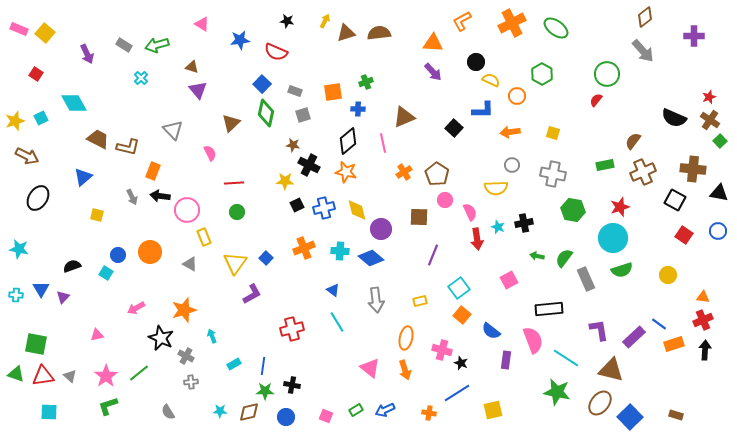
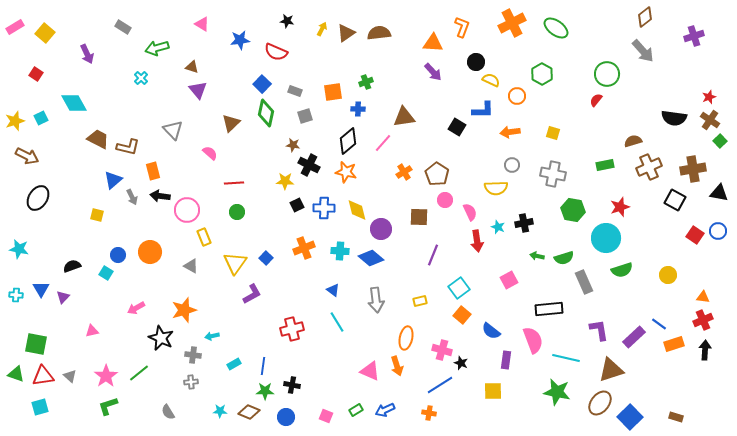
yellow arrow at (325, 21): moved 3 px left, 8 px down
orange L-shape at (462, 21): moved 6 px down; rotated 140 degrees clockwise
pink rectangle at (19, 29): moved 4 px left, 2 px up; rotated 54 degrees counterclockwise
brown triangle at (346, 33): rotated 18 degrees counterclockwise
purple cross at (694, 36): rotated 18 degrees counterclockwise
gray rectangle at (124, 45): moved 1 px left, 18 px up
green arrow at (157, 45): moved 3 px down
gray square at (303, 115): moved 2 px right, 1 px down
brown triangle at (404, 117): rotated 15 degrees clockwise
black semicircle at (674, 118): rotated 15 degrees counterclockwise
black square at (454, 128): moved 3 px right, 1 px up; rotated 12 degrees counterclockwise
brown semicircle at (633, 141): rotated 36 degrees clockwise
pink line at (383, 143): rotated 54 degrees clockwise
pink semicircle at (210, 153): rotated 21 degrees counterclockwise
brown cross at (693, 169): rotated 15 degrees counterclockwise
orange rectangle at (153, 171): rotated 36 degrees counterclockwise
brown cross at (643, 172): moved 6 px right, 5 px up
blue triangle at (83, 177): moved 30 px right, 3 px down
blue cross at (324, 208): rotated 15 degrees clockwise
red square at (684, 235): moved 11 px right
cyan circle at (613, 238): moved 7 px left
red arrow at (477, 239): moved 2 px down
green semicircle at (564, 258): rotated 144 degrees counterclockwise
gray triangle at (190, 264): moved 1 px right, 2 px down
gray rectangle at (586, 279): moved 2 px left, 3 px down
pink triangle at (97, 335): moved 5 px left, 4 px up
cyan arrow at (212, 336): rotated 80 degrees counterclockwise
gray cross at (186, 356): moved 7 px right, 1 px up; rotated 21 degrees counterclockwise
cyan line at (566, 358): rotated 20 degrees counterclockwise
pink triangle at (370, 368): moved 3 px down; rotated 15 degrees counterclockwise
orange arrow at (405, 370): moved 8 px left, 4 px up
brown triangle at (611, 370): rotated 32 degrees counterclockwise
blue line at (457, 393): moved 17 px left, 8 px up
yellow square at (493, 410): moved 19 px up; rotated 12 degrees clockwise
cyan square at (49, 412): moved 9 px left, 5 px up; rotated 18 degrees counterclockwise
brown diamond at (249, 412): rotated 35 degrees clockwise
brown rectangle at (676, 415): moved 2 px down
